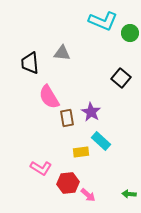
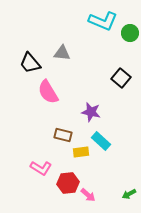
black trapezoid: rotated 35 degrees counterclockwise
pink semicircle: moved 1 px left, 5 px up
purple star: rotated 18 degrees counterclockwise
brown rectangle: moved 4 px left, 17 px down; rotated 66 degrees counterclockwise
green arrow: rotated 32 degrees counterclockwise
